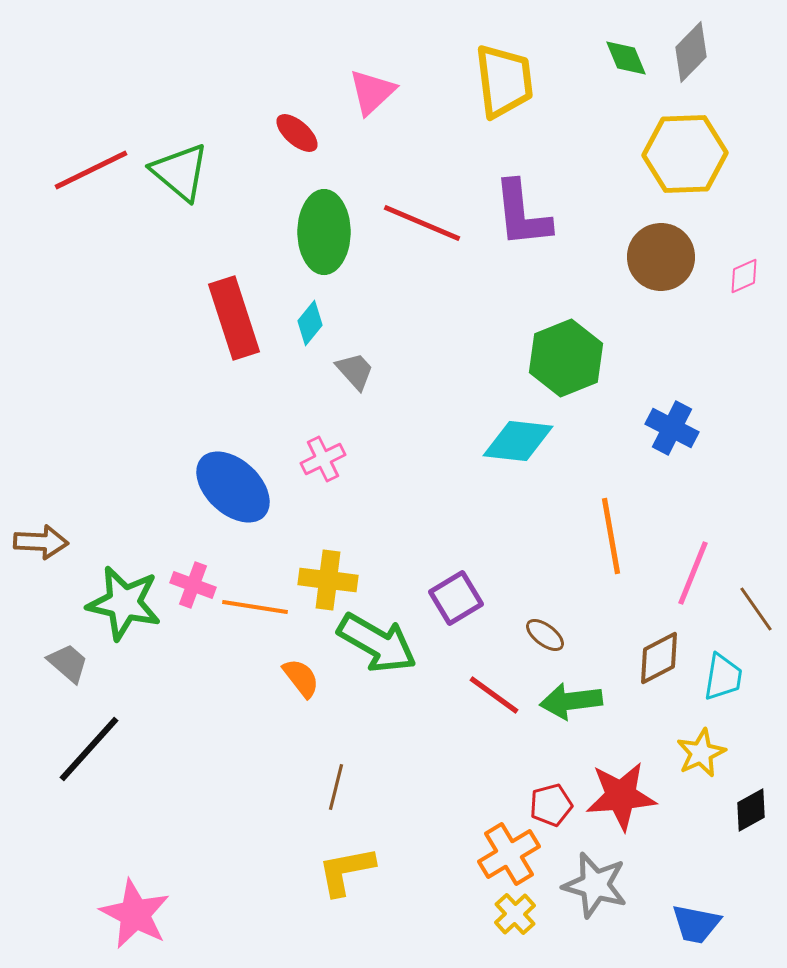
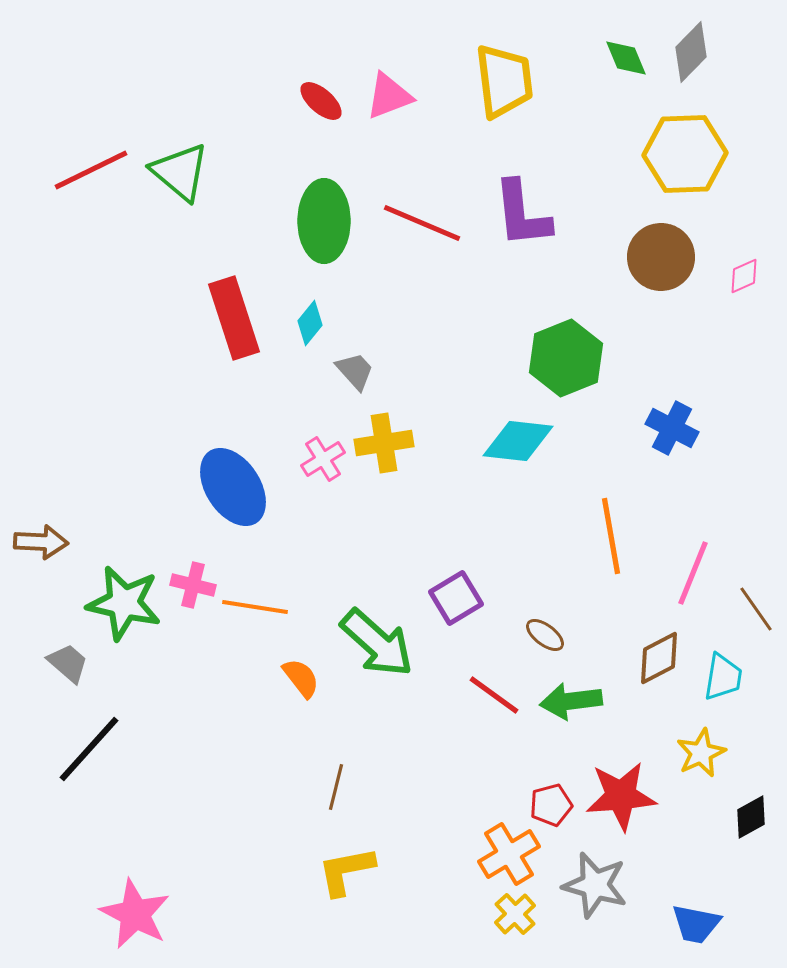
pink triangle at (372, 92): moved 17 px right, 4 px down; rotated 22 degrees clockwise
red ellipse at (297, 133): moved 24 px right, 32 px up
green ellipse at (324, 232): moved 11 px up
pink cross at (323, 459): rotated 6 degrees counterclockwise
blue ellipse at (233, 487): rotated 14 degrees clockwise
yellow cross at (328, 580): moved 56 px right, 137 px up; rotated 16 degrees counterclockwise
pink cross at (193, 585): rotated 6 degrees counterclockwise
green arrow at (377, 643): rotated 12 degrees clockwise
black diamond at (751, 810): moved 7 px down
